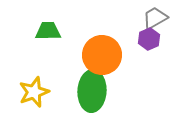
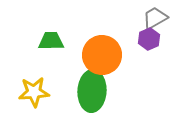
green trapezoid: moved 3 px right, 10 px down
yellow star: rotated 16 degrees clockwise
